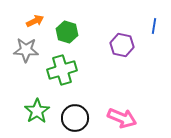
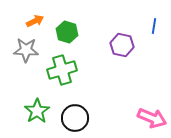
pink arrow: moved 30 px right
